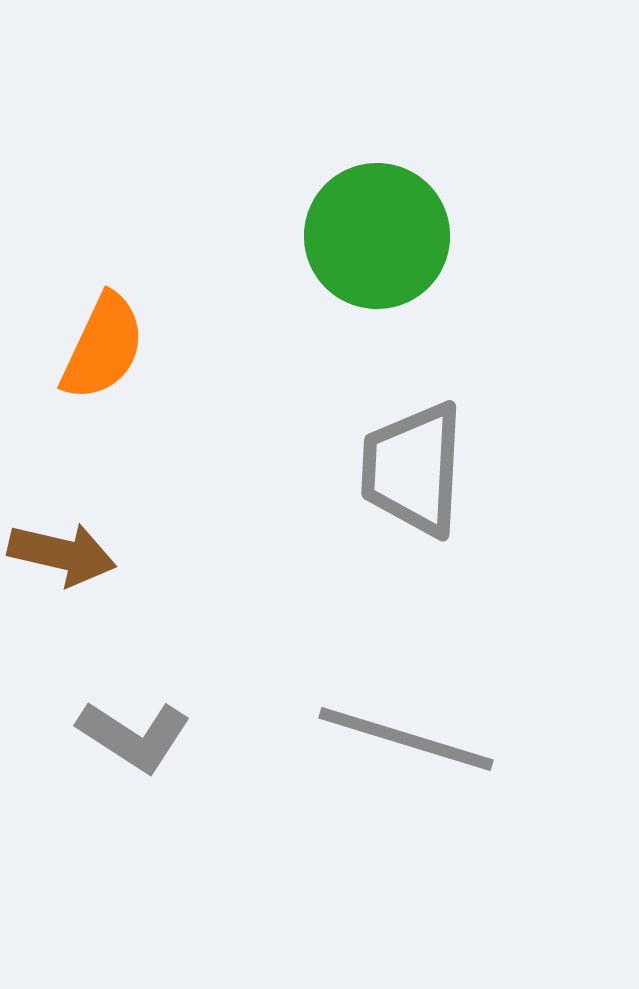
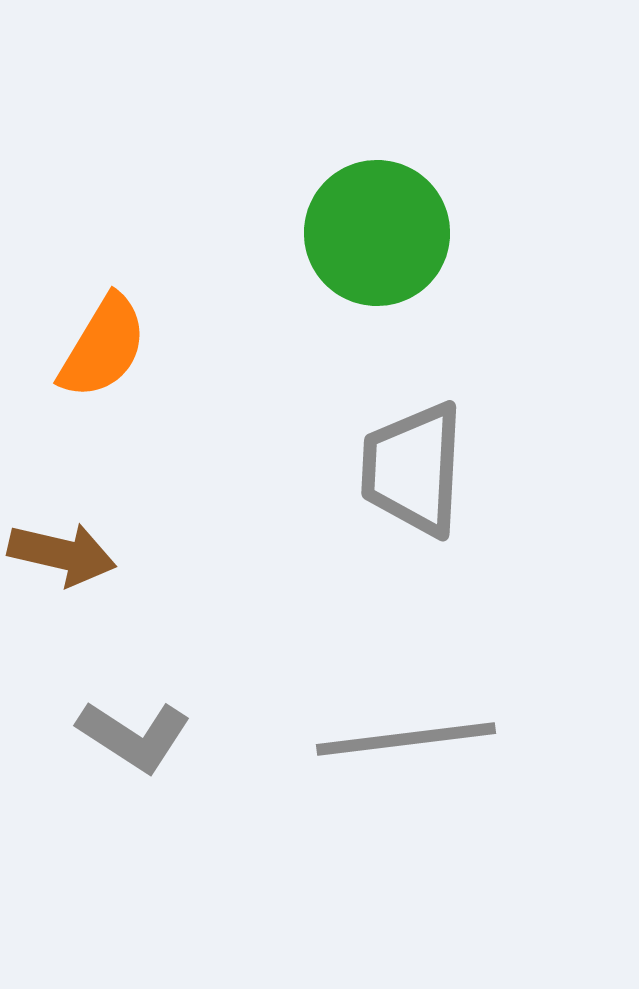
green circle: moved 3 px up
orange semicircle: rotated 6 degrees clockwise
gray line: rotated 24 degrees counterclockwise
